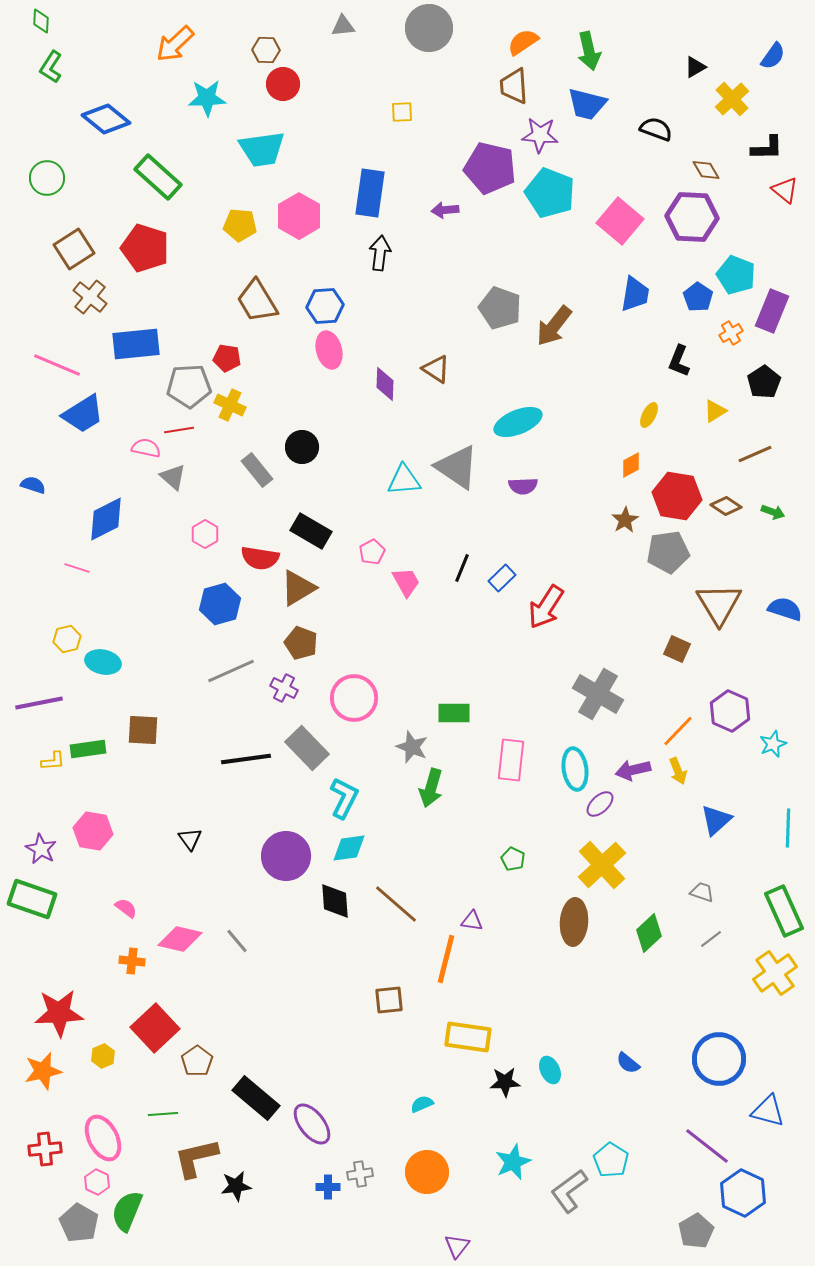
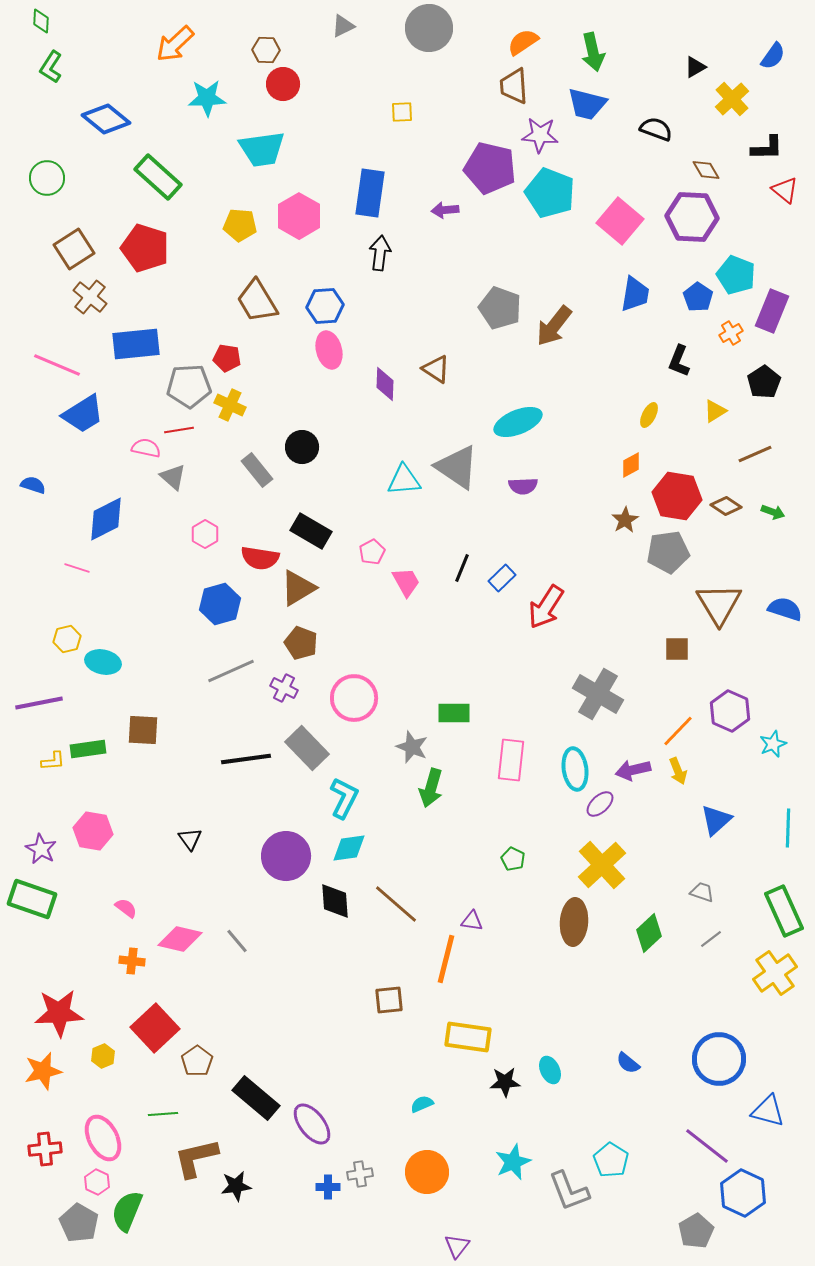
gray triangle at (343, 26): rotated 20 degrees counterclockwise
green arrow at (589, 51): moved 4 px right, 1 px down
brown square at (677, 649): rotated 24 degrees counterclockwise
gray L-shape at (569, 1191): rotated 75 degrees counterclockwise
